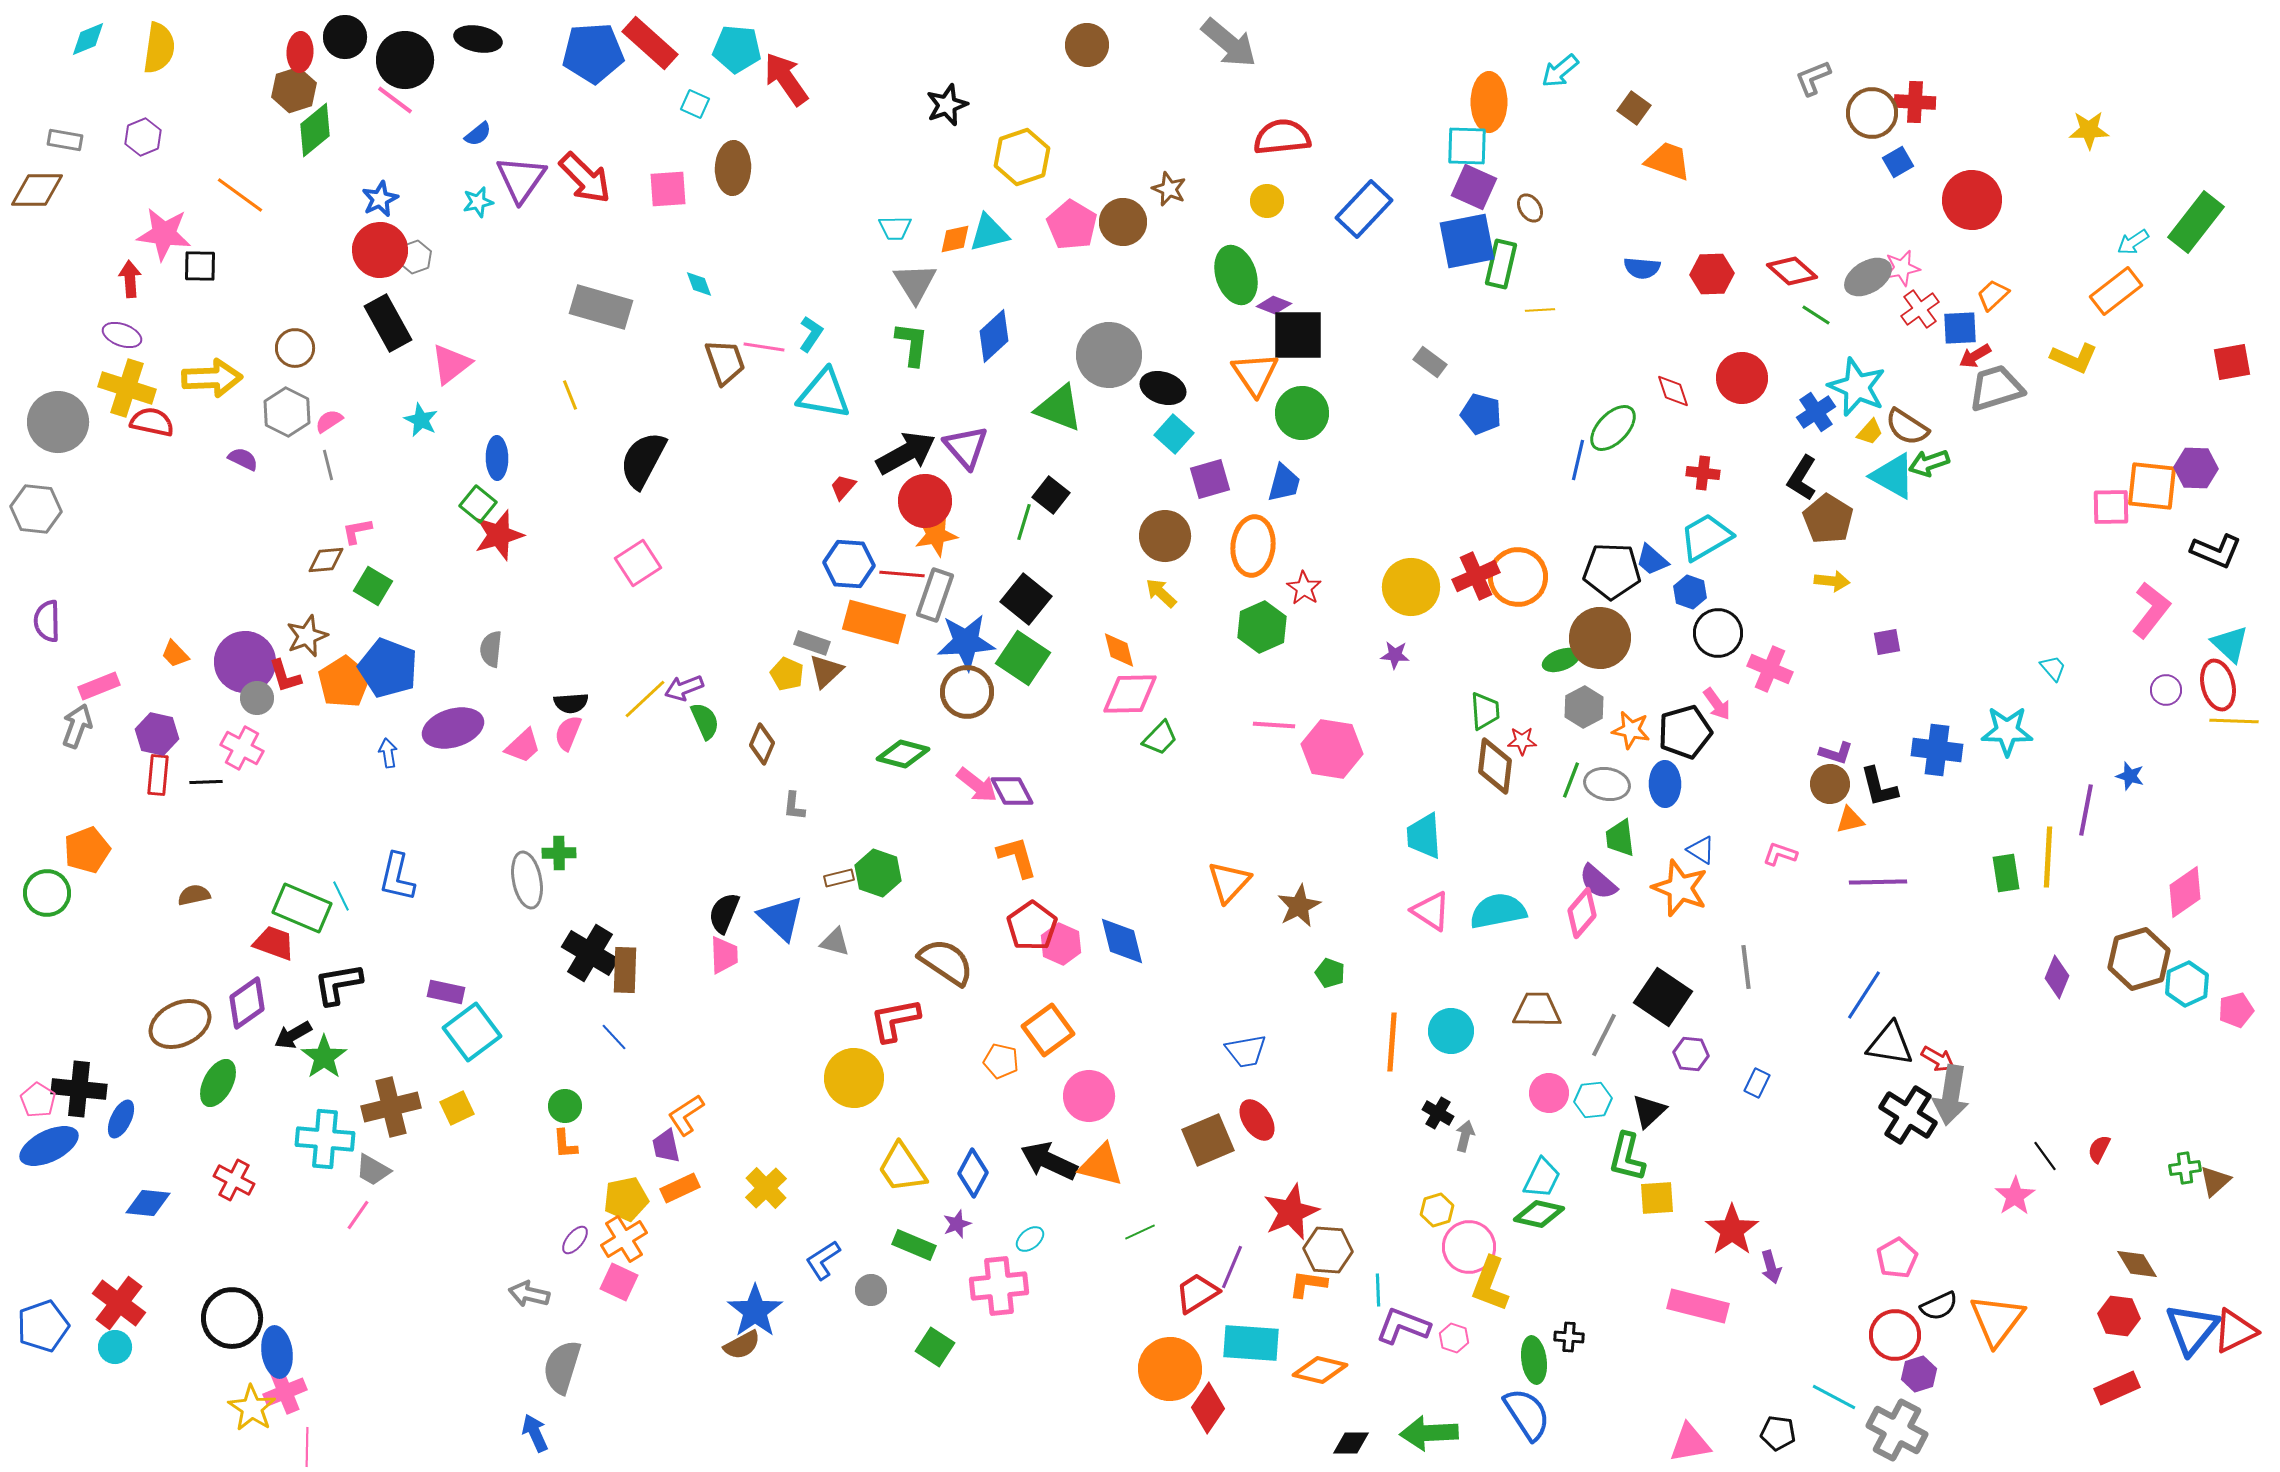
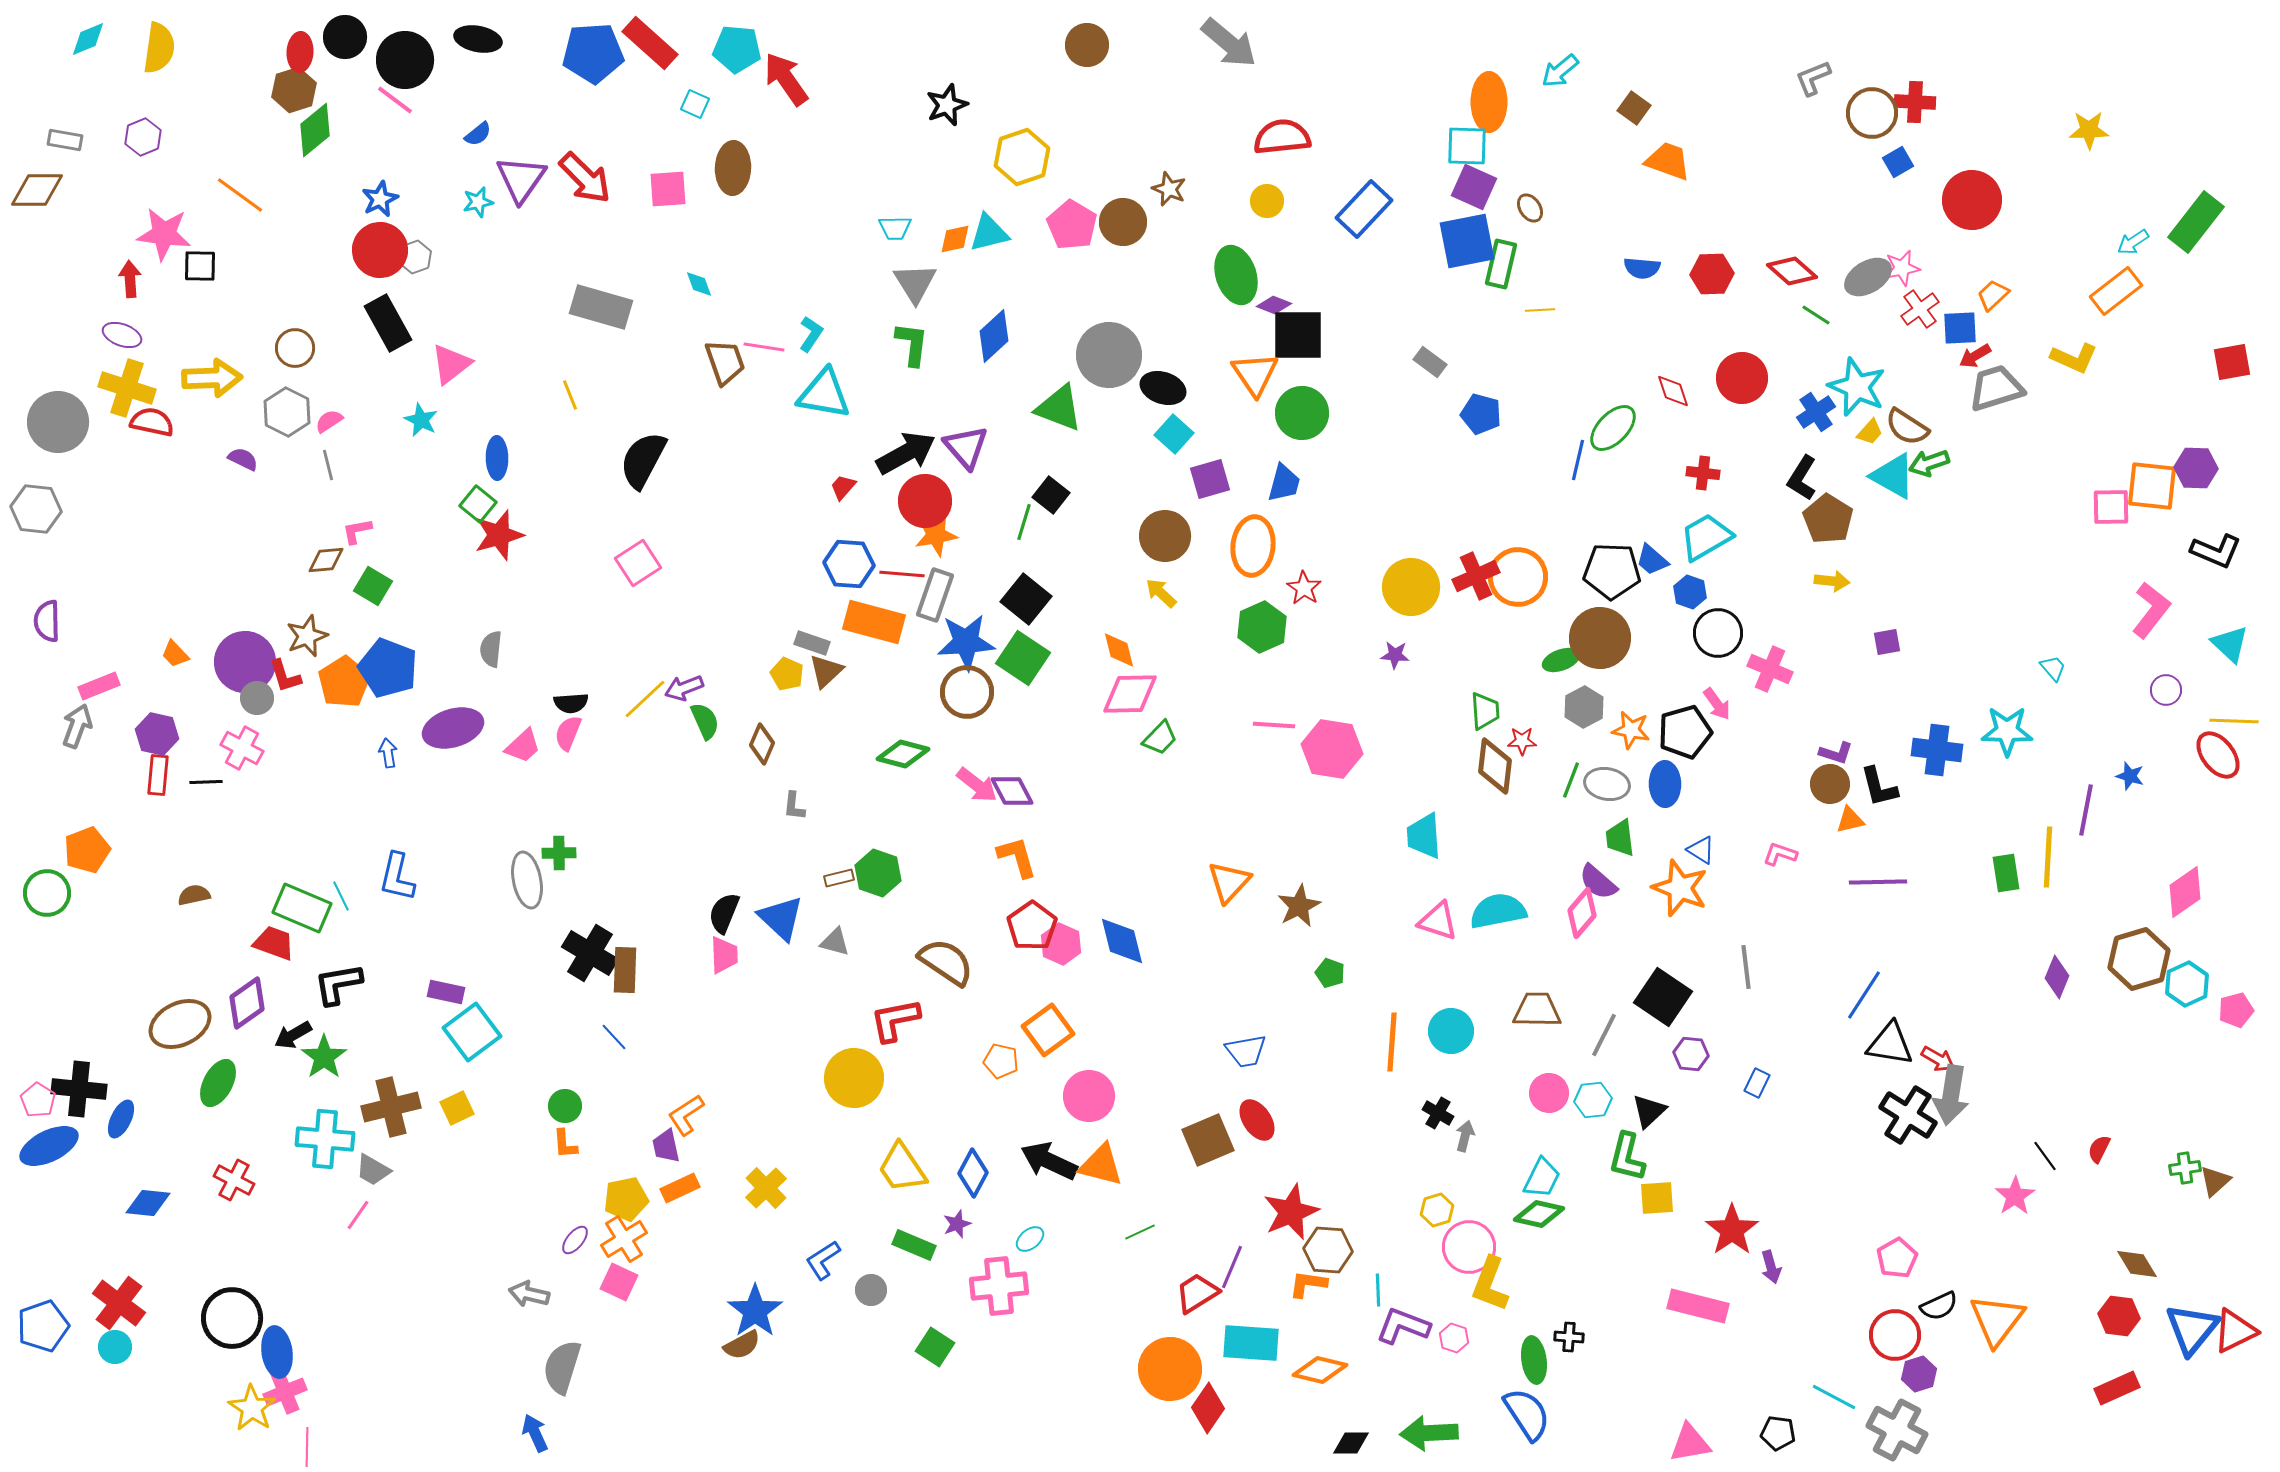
red ellipse at (2218, 685): moved 70 px down; rotated 24 degrees counterclockwise
pink triangle at (1431, 911): moved 7 px right, 10 px down; rotated 15 degrees counterclockwise
